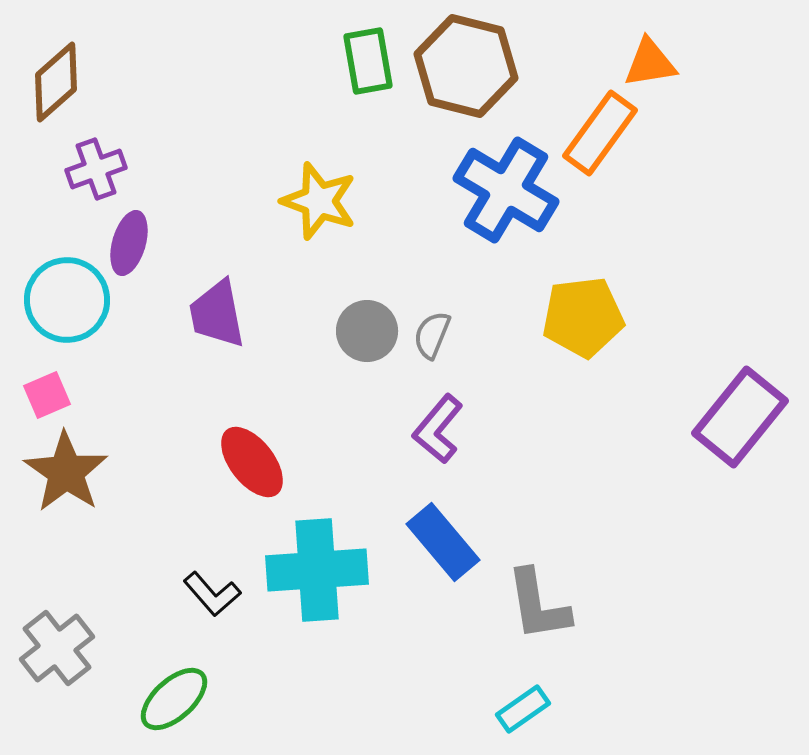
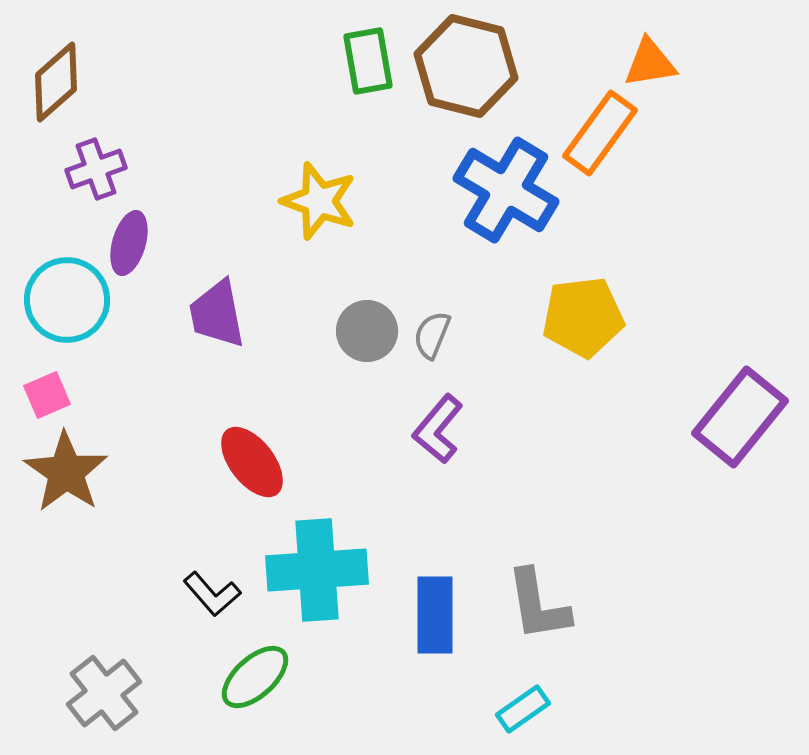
blue rectangle: moved 8 px left, 73 px down; rotated 40 degrees clockwise
gray cross: moved 47 px right, 45 px down
green ellipse: moved 81 px right, 22 px up
